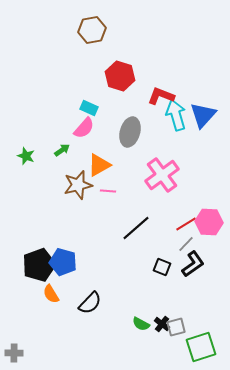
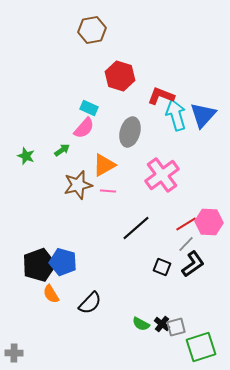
orange triangle: moved 5 px right
